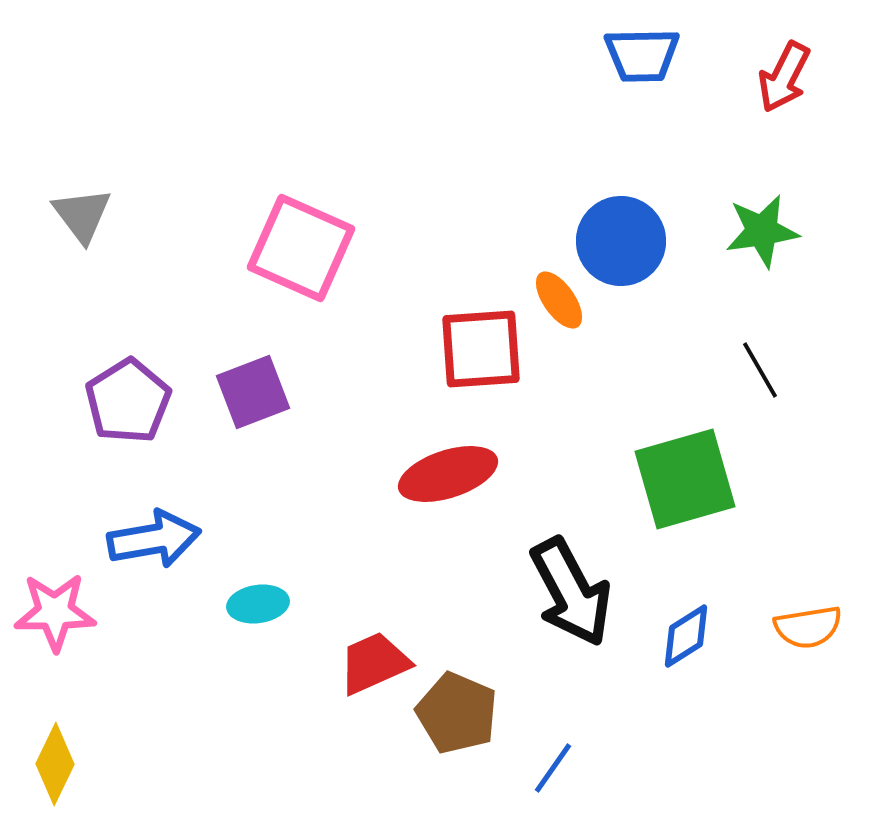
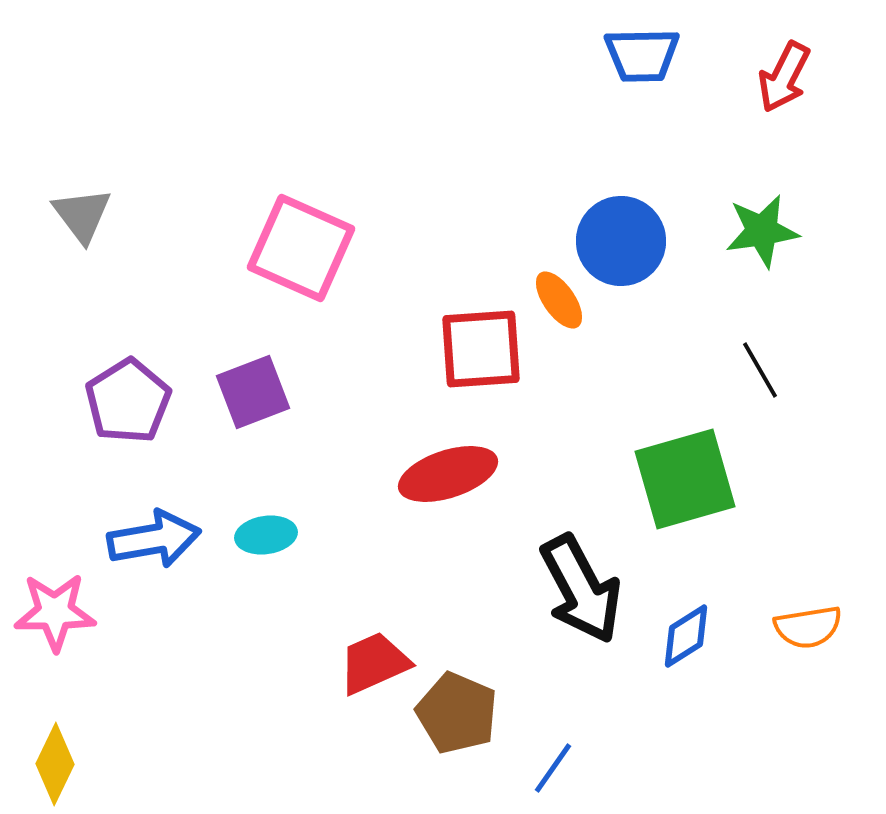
black arrow: moved 10 px right, 3 px up
cyan ellipse: moved 8 px right, 69 px up
